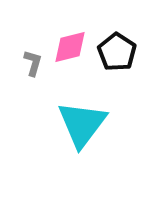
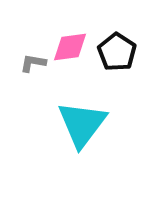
pink diamond: rotated 6 degrees clockwise
gray L-shape: rotated 96 degrees counterclockwise
